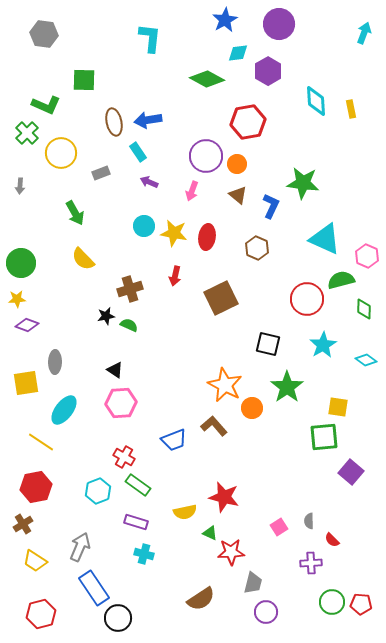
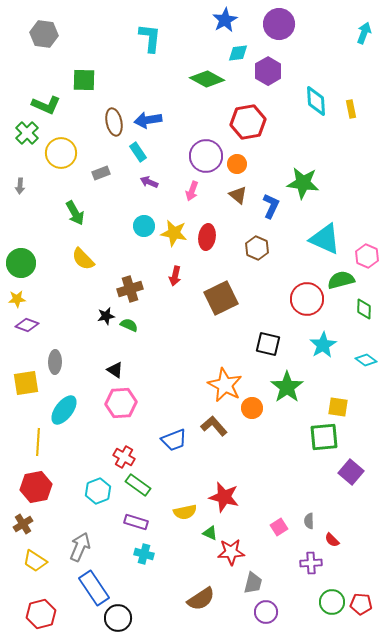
yellow line at (41, 442): moved 3 px left; rotated 60 degrees clockwise
